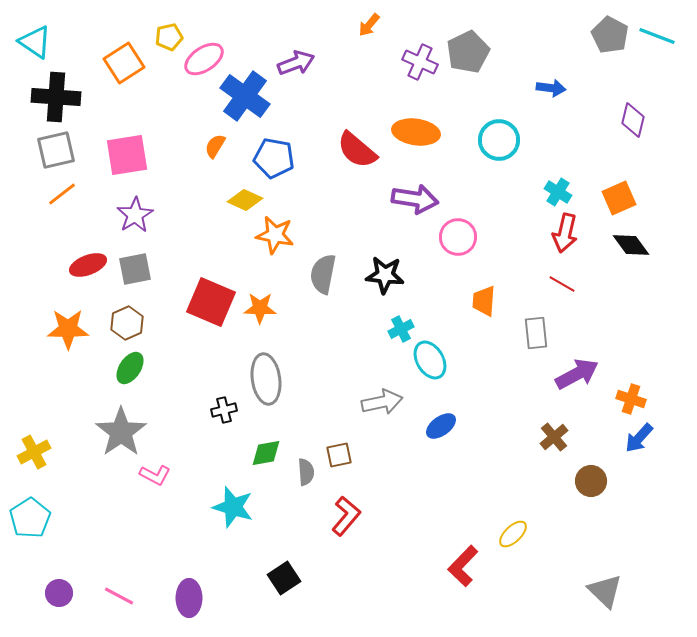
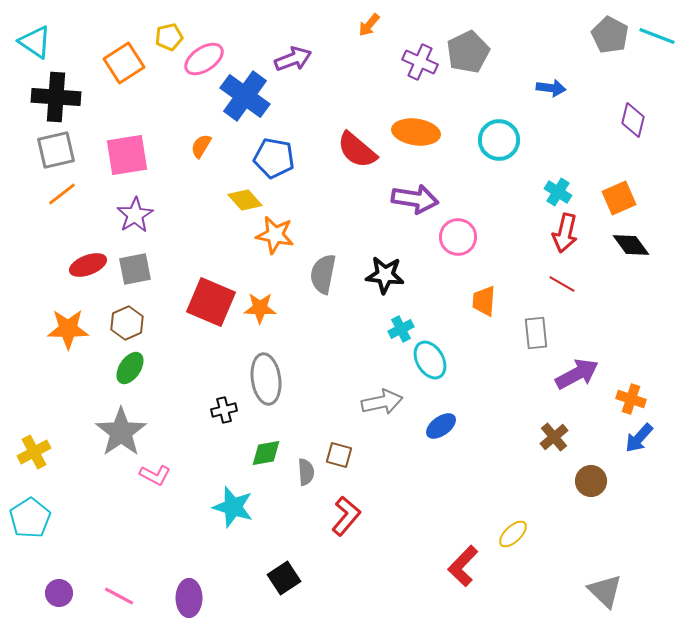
purple arrow at (296, 63): moved 3 px left, 4 px up
orange semicircle at (215, 146): moved 14 px left
yellow diamond at (245, 200): rotated 24 degrees clockwise
brown square at (339, 455): rotated 28 degrees clockwise
